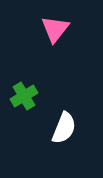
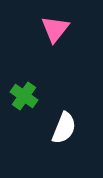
green cross: rotated 24 degrees counterclockwise
